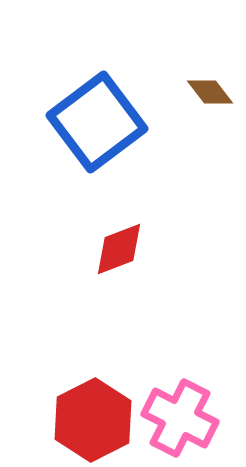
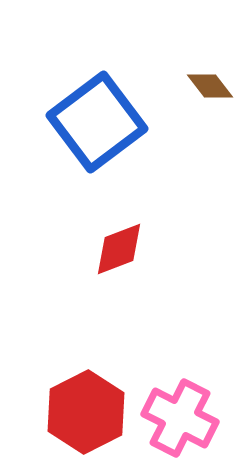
brown diamond: moved 6 px up
red hexagon: moved 7 px left, 8 px up
